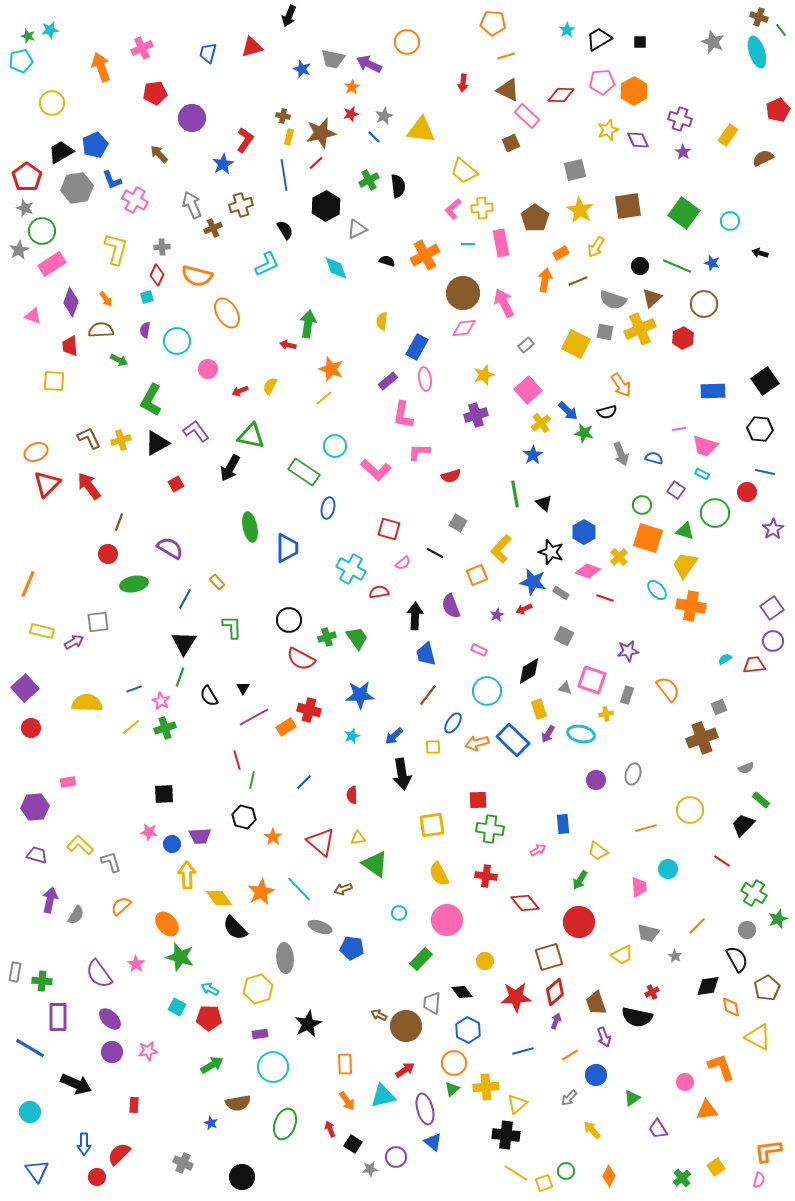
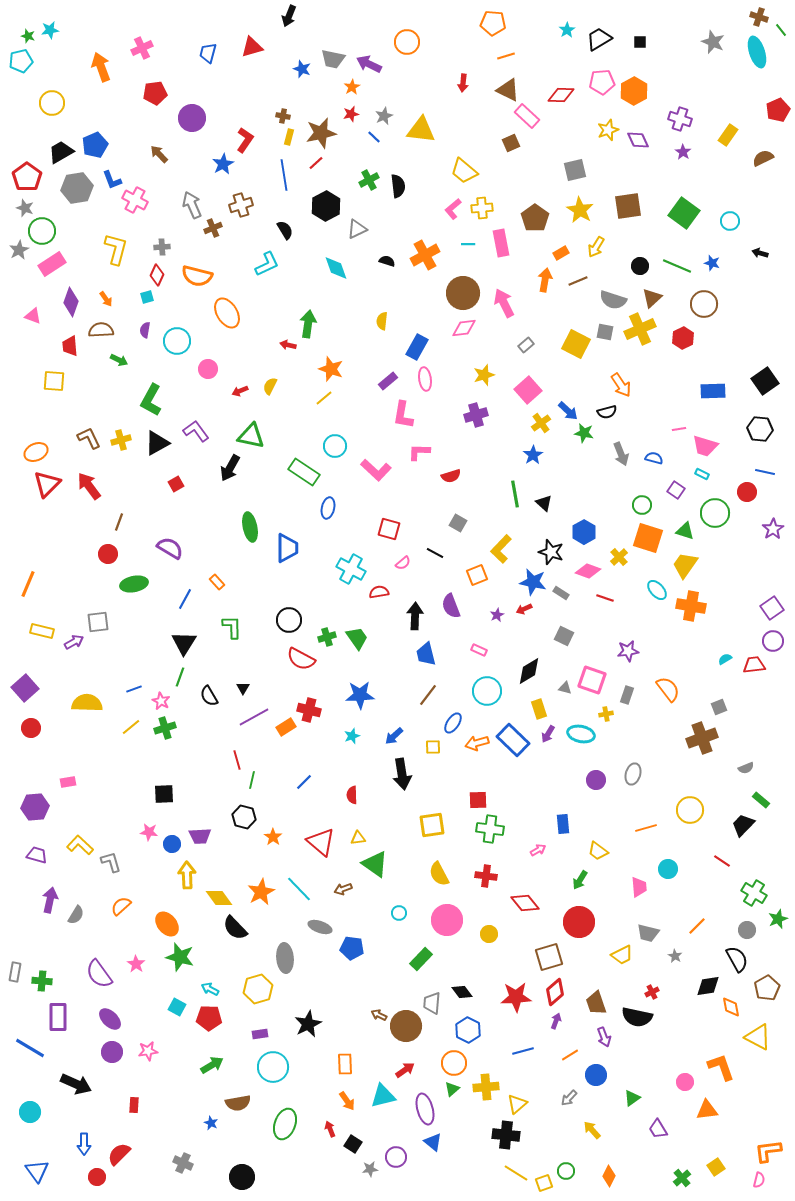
yellow circle at (485, 961): moved 4 px right, 27 px up
